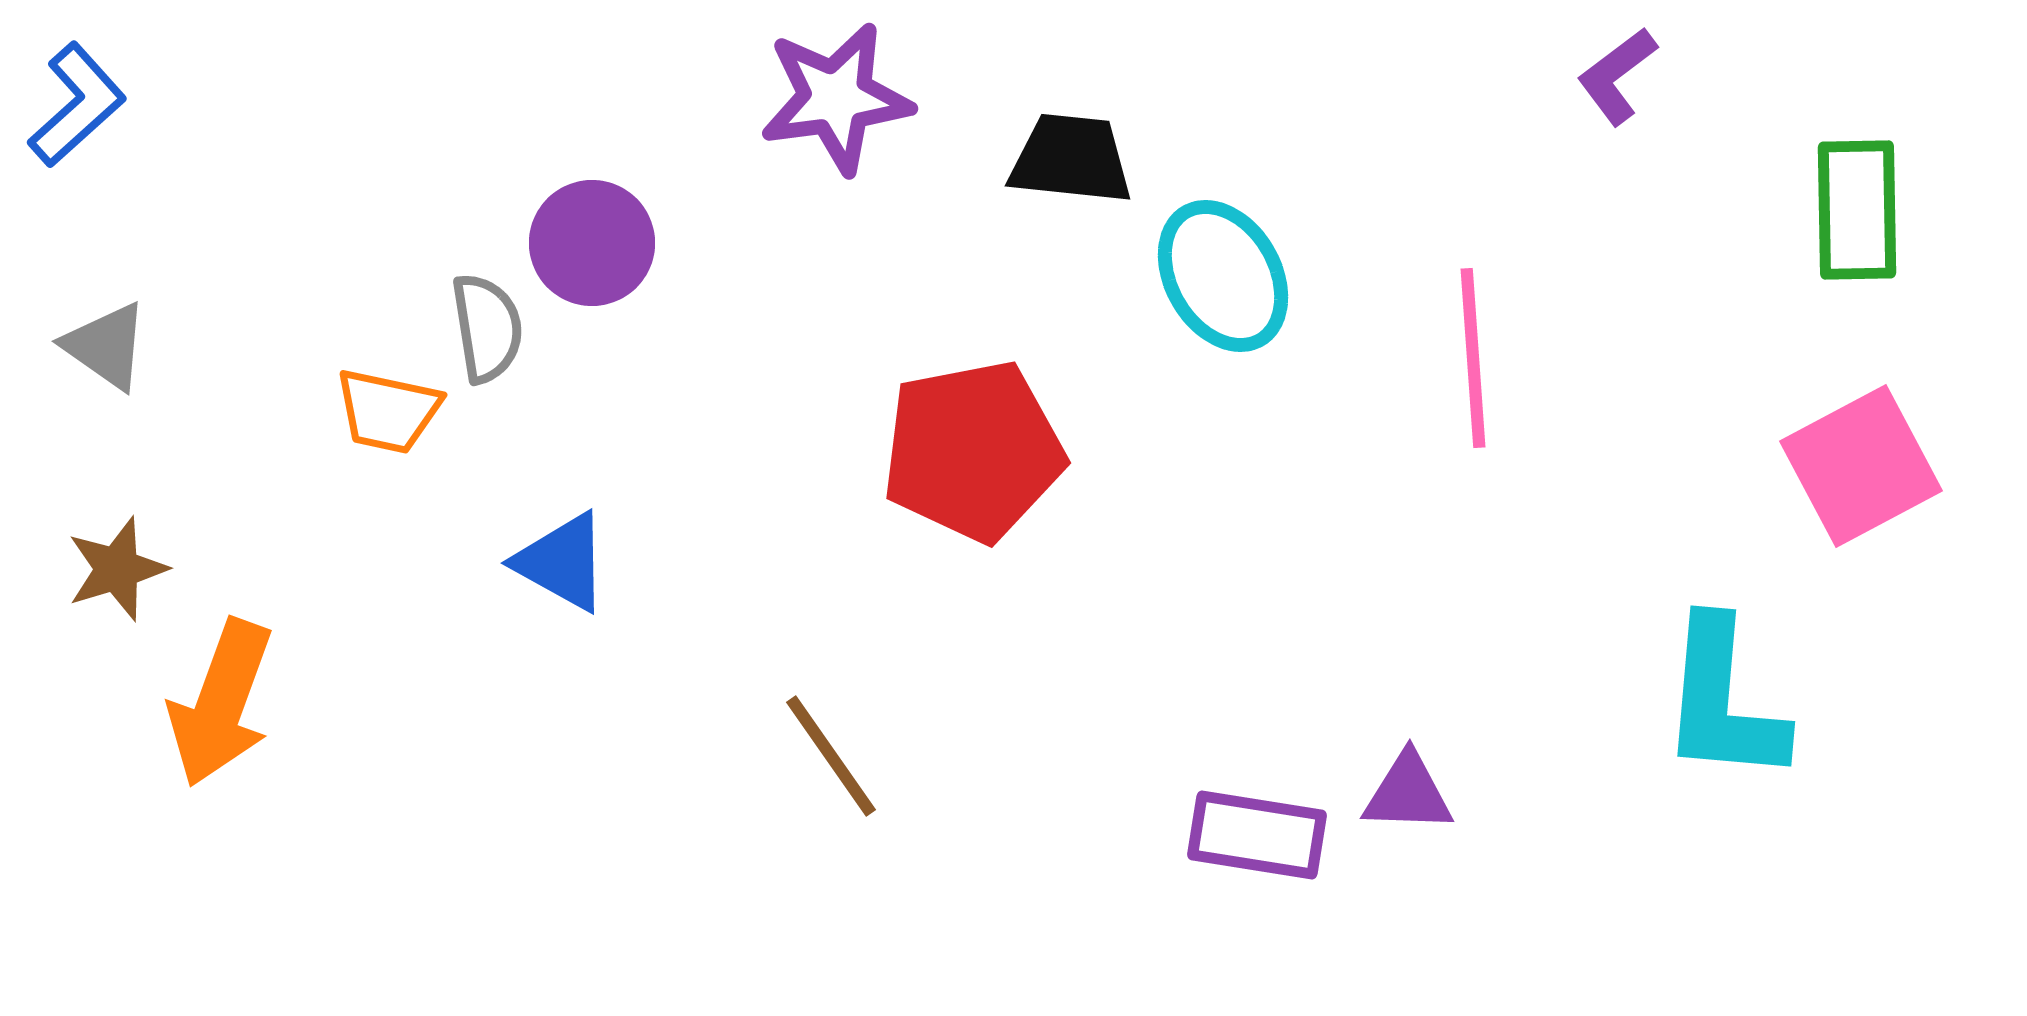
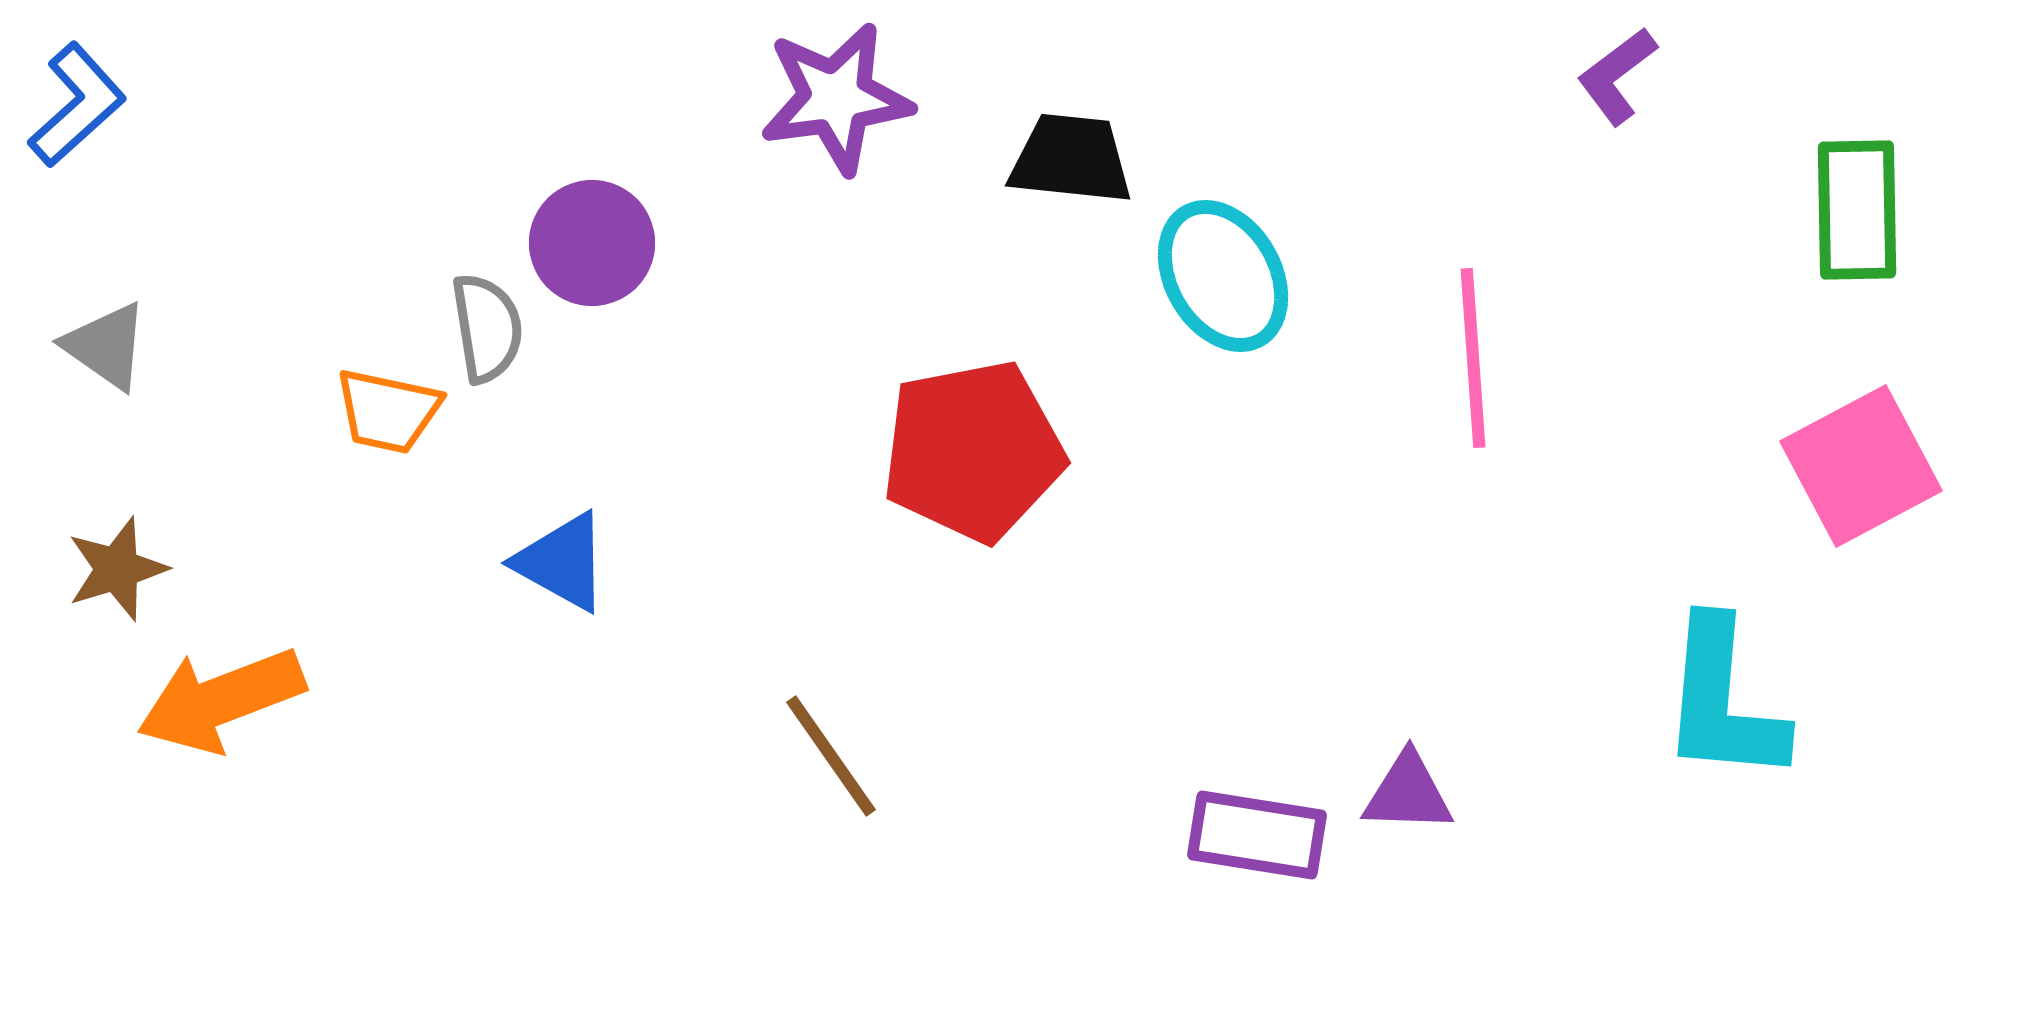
orange arrow: moved 3 px up; rotated 49 degrees clockwise
